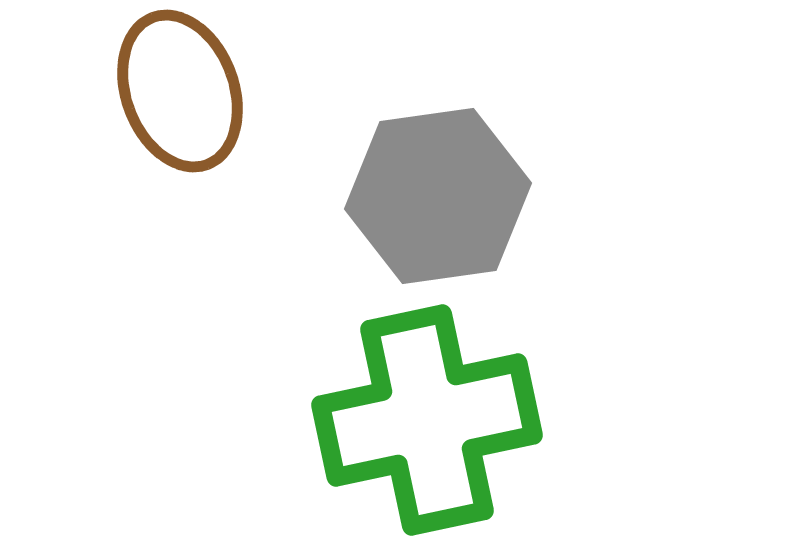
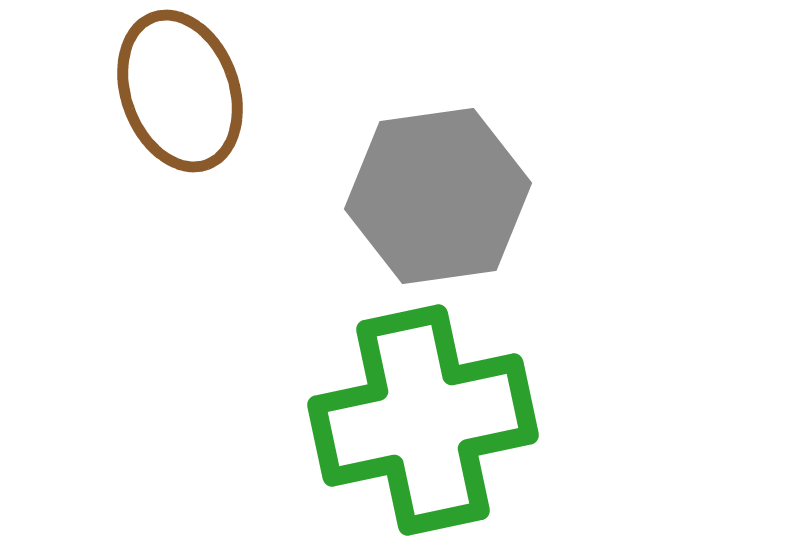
green cross: moved 4 px left
